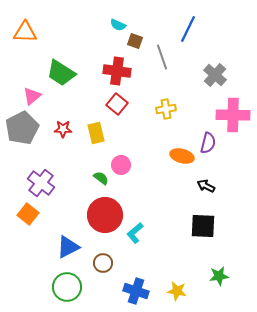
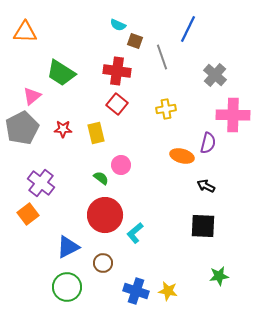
orange square: rotated 15 degrees clockwise
yellow star: moved 9 px left
